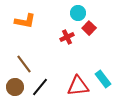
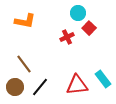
red triangle: moved 1 px left, 1 px up
